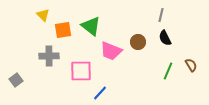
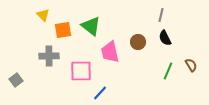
pink trapezoid: moved 1 px left, 1 px down; rotated 55 degrees clockwise
